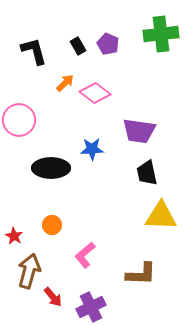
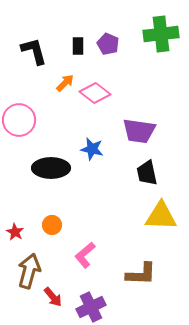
black rectangle: rotated 30 degrees clockwise
blue star: rotated 15 degrees clockwise
red star: moved 1 px right, 4 px up
